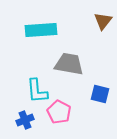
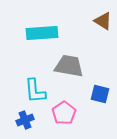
brown triangle: rotated 36 degrees counterclockwise
cyan rectangle: moved 1 px right, 3 px down
gray trapezoid: moved 2 px down
cyan L-shape: moved 2 px left
pink pentagon: moved 5 px right, 1 px down; rotated 10 degrees clockwise
